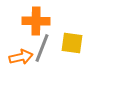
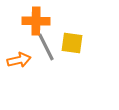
gray line: moved 4 px right, 1 px up; rotated 48 degrees counterclockwise
orange arrow: moved 2 px left, 3 px down
